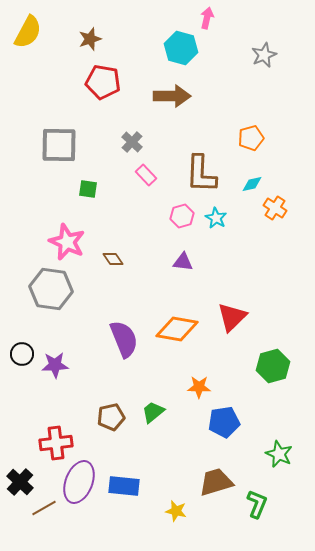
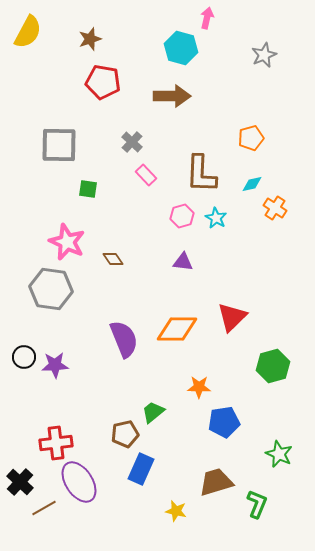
orange diamond: rotated 9 degrees counterclockwise
black circle: moved 2 px right, 3 px down
brown pentagon: moved 14 px right, 17 px down
purple ellipse: rotated 54 degrees counterclockwise
blue rectangle: moved 17 px right, 17 px up; rotated 72 degrees counterclockwise
